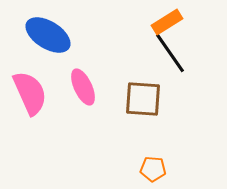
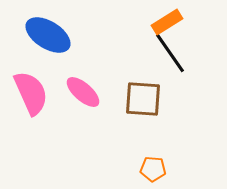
pink ellipse: moved 5 px down; rotated 24 degrees counterclockwise
pink semicircle: moved 1 px right
